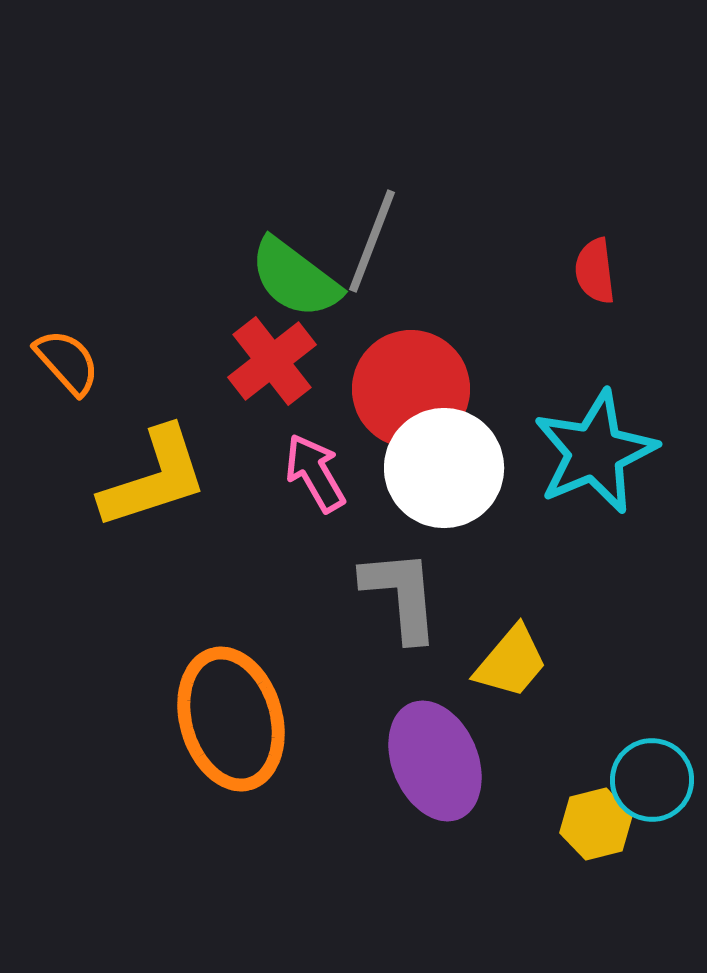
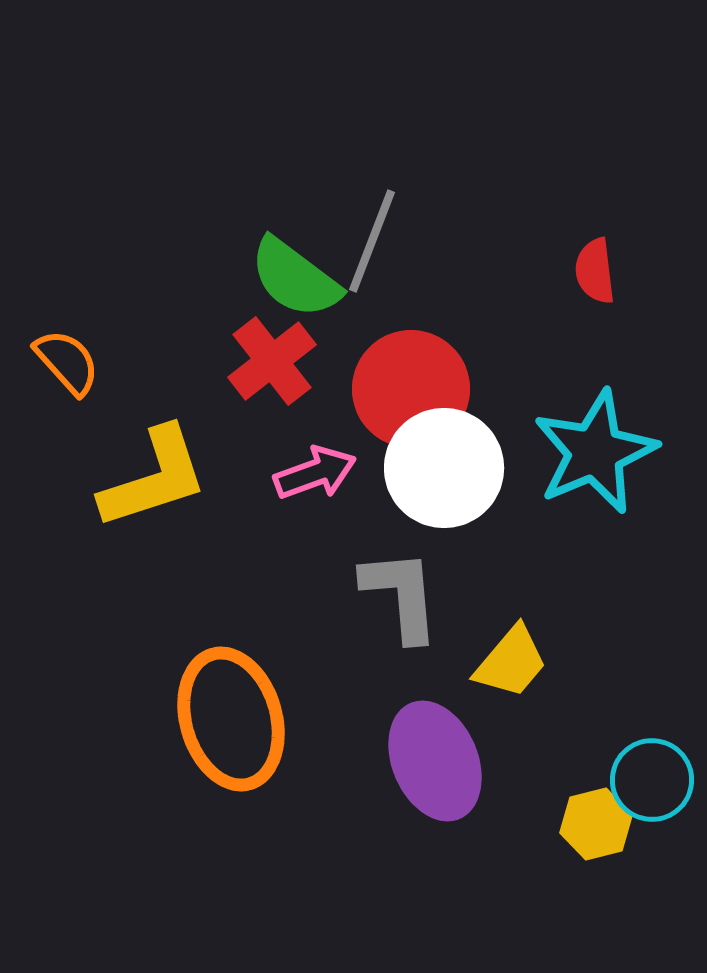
pink arrow: rotated 100 degrees clockwise
